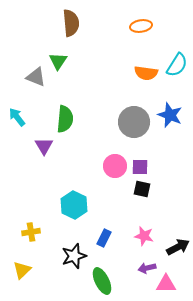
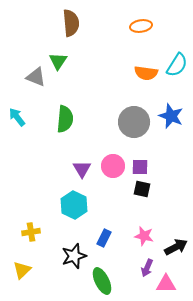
blue star: moved 1 px right, 1 px down
purple triangle: moved 38 px right, 23 px down
pink circle: moved 2 px left
black arrow: moved 2 px left
purple arrow: rotated 54 degrees counterclockwise
